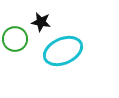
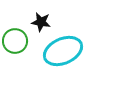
green circle: moved 2 px down
